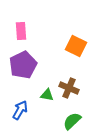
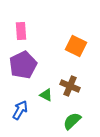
brown cross: moved 1 px right, 2 px up
green triangle: moved 1 px left; rotated 16 degrees clockwise
